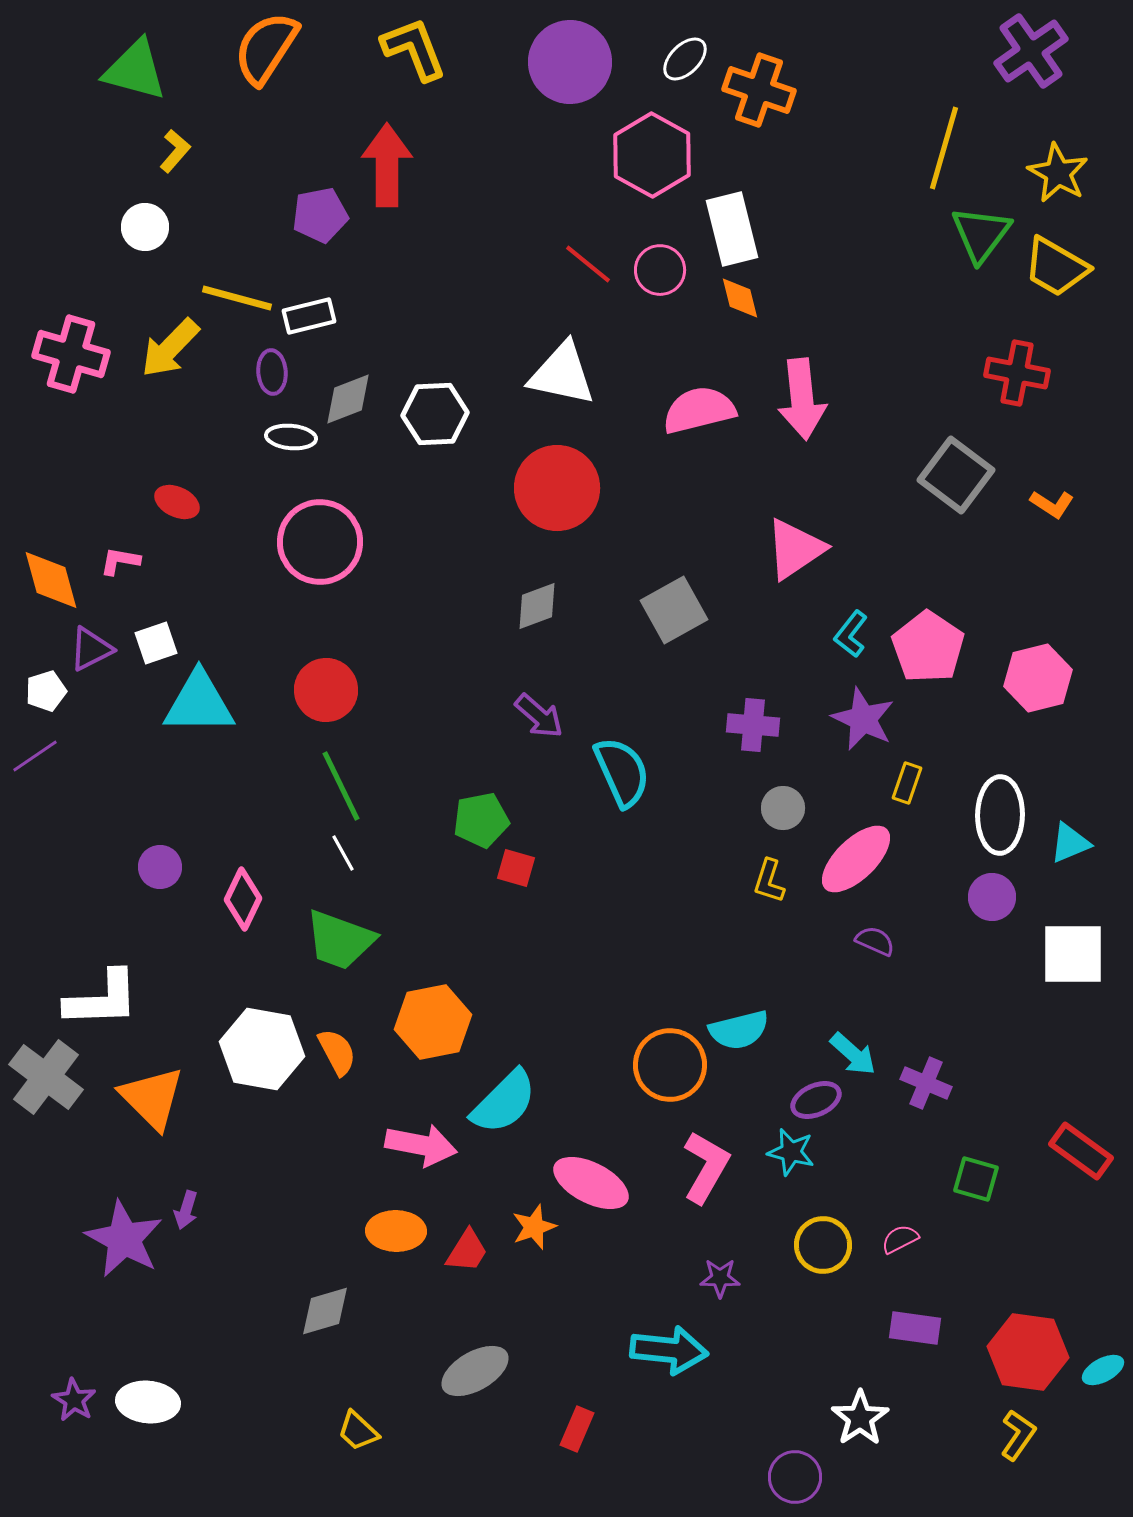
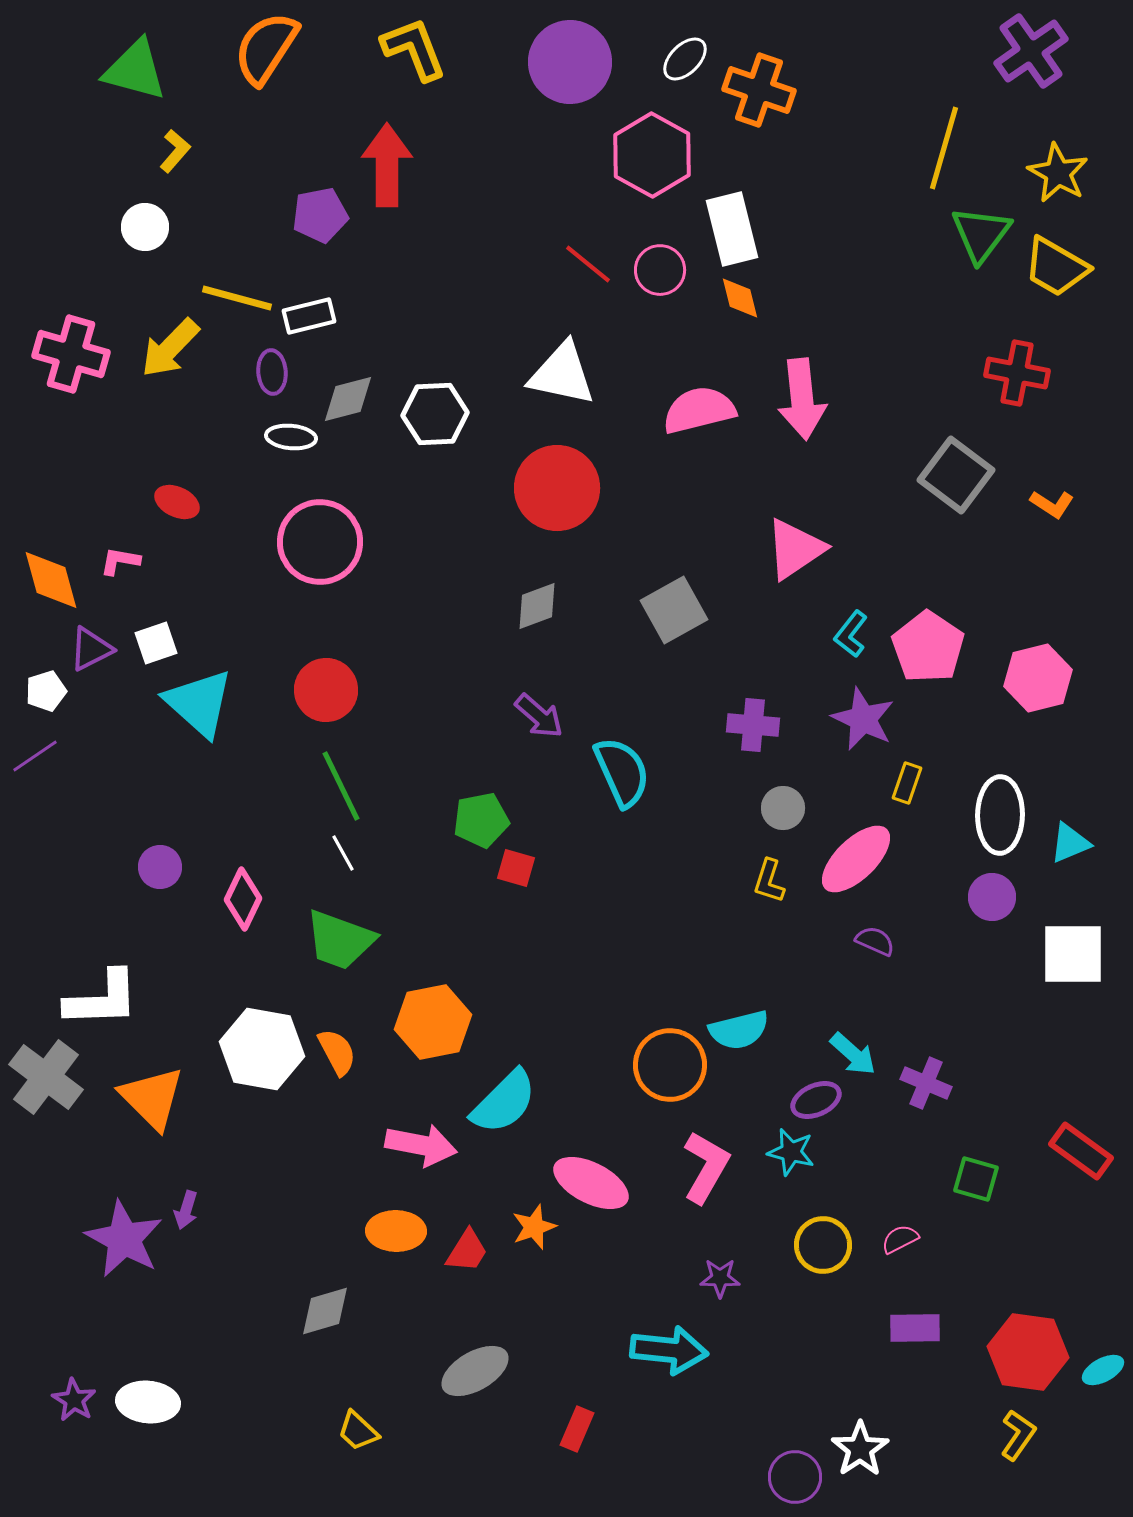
gray diamond at (348, 399): rotated 6 degrees clockwise
cyan triangle at (199, 703): rotated 42 degrees clockwise
purple rectangle at (915, 1328): rotated 9 degrees counterclockwise
white star at (860, 1418): moved 31 px down
